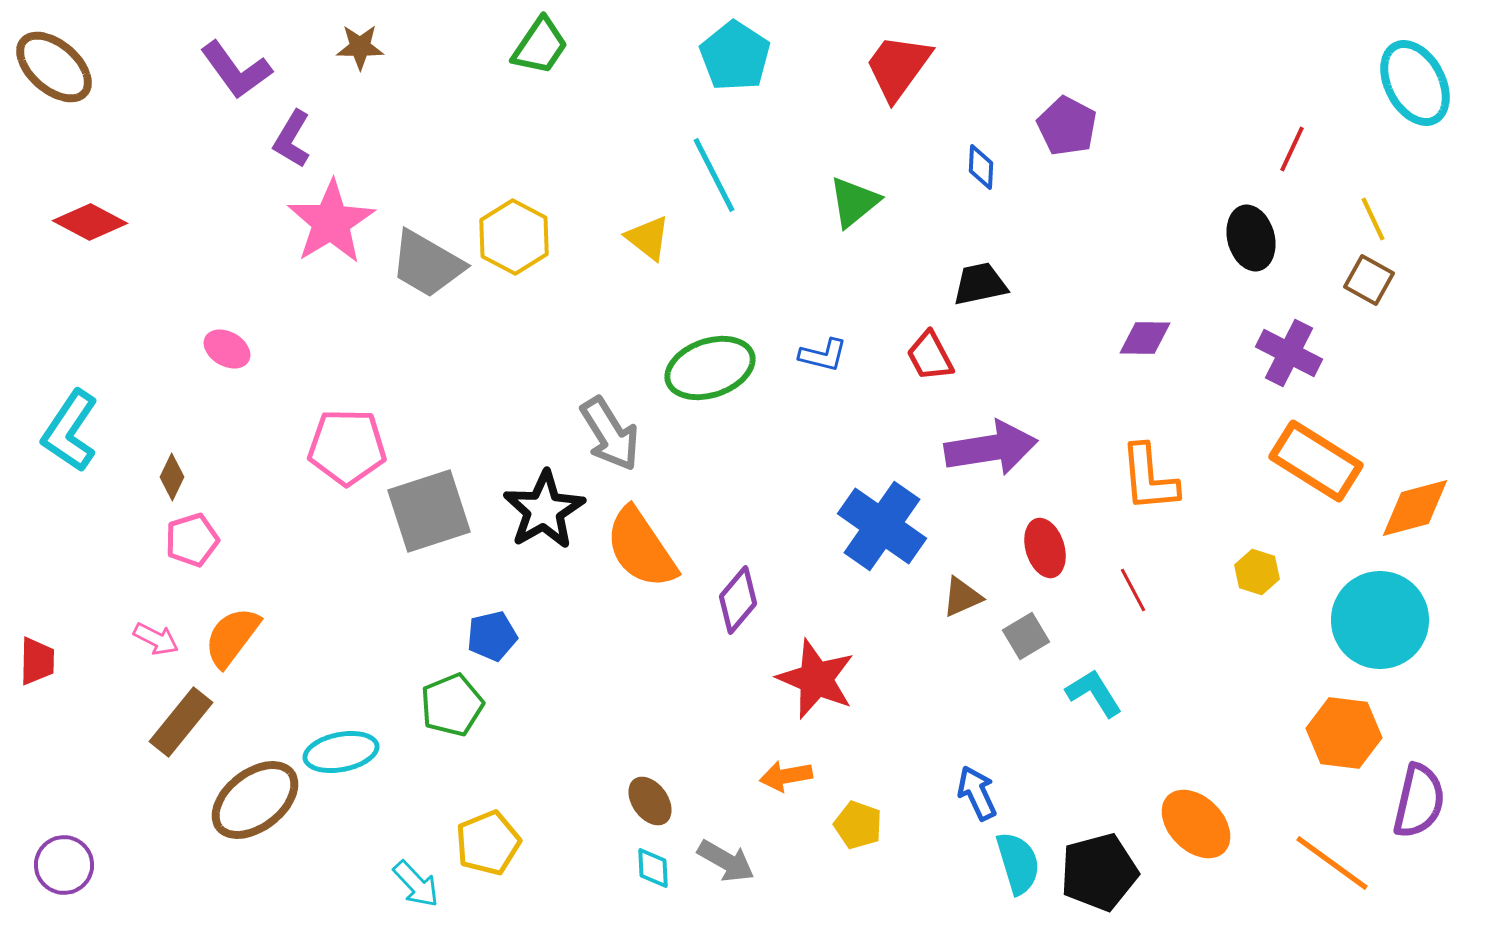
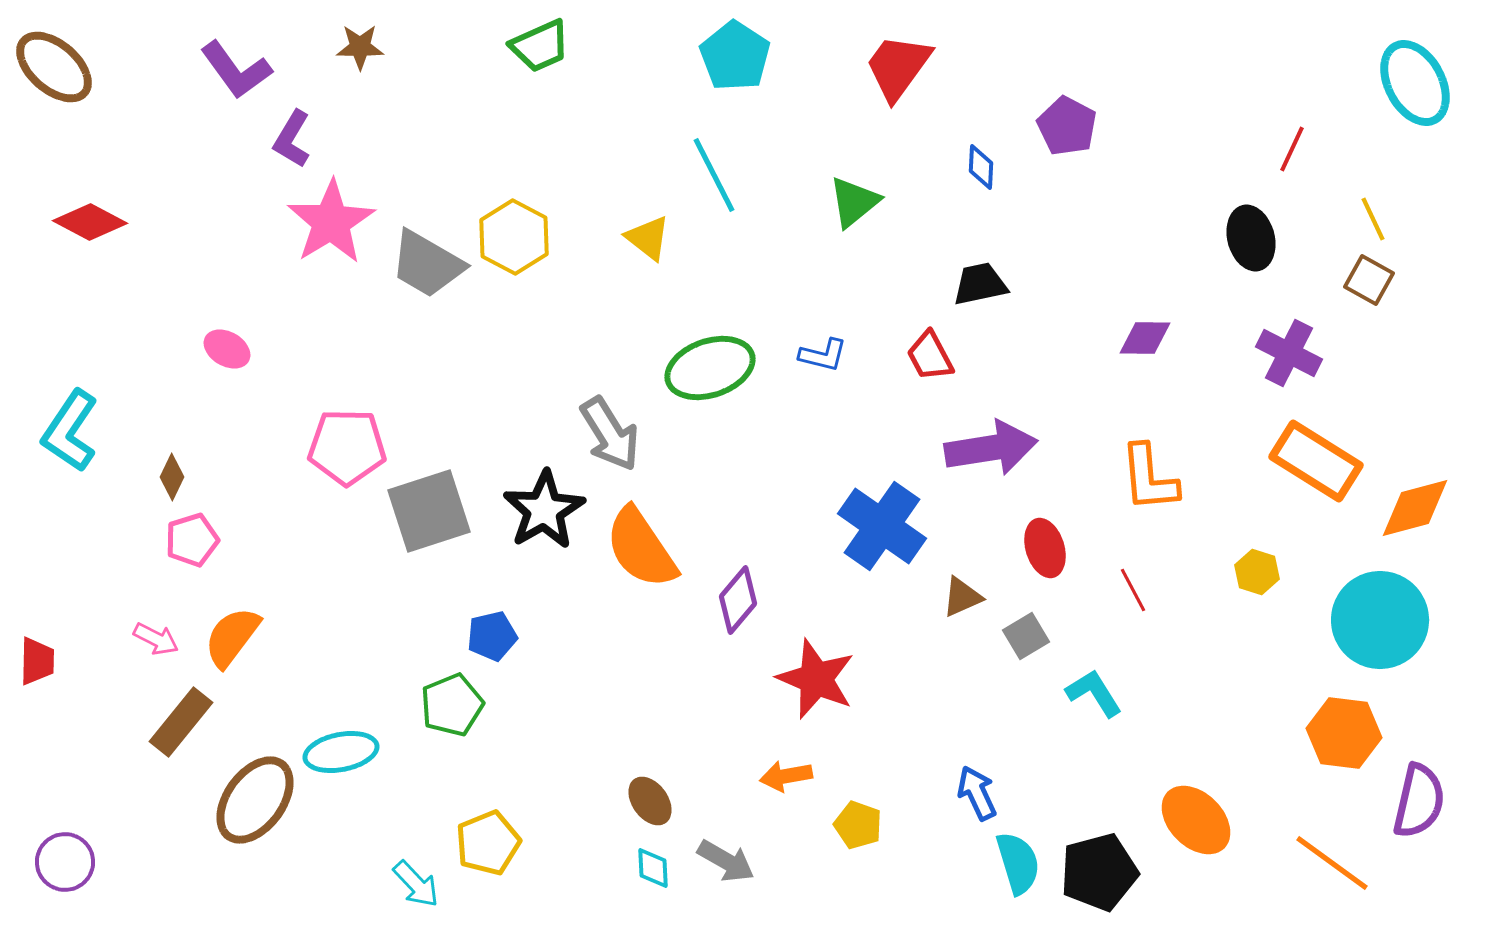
green trapezoid at (540, 46): rotated 32 degrees clockwise
brown ellipse at (255, 800): rotated 16 degrees counterclockwise
orange ellipse at (1196, 824): moved 4 px up
purple circle at (64, 865): moved 1 px right, 3 px up
